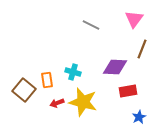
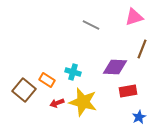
pink triangle: moved 2 px up; rotated 36 degrees clockwise
orange rectangle: rotated 49 degrees counterclockwise
